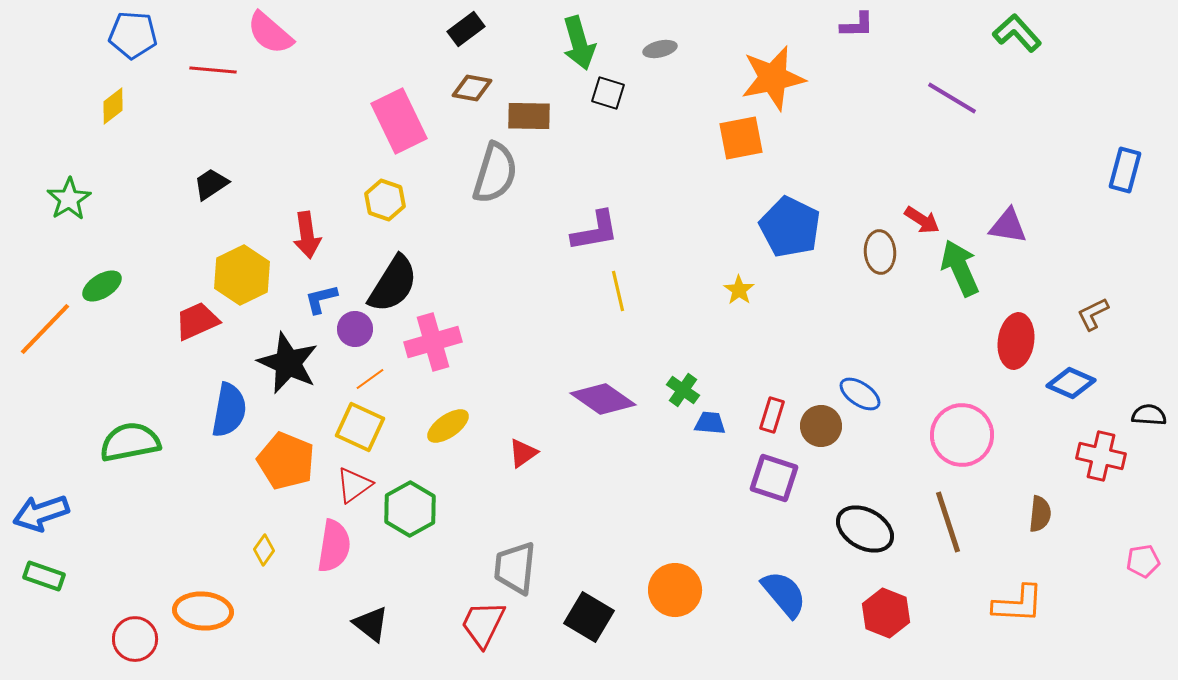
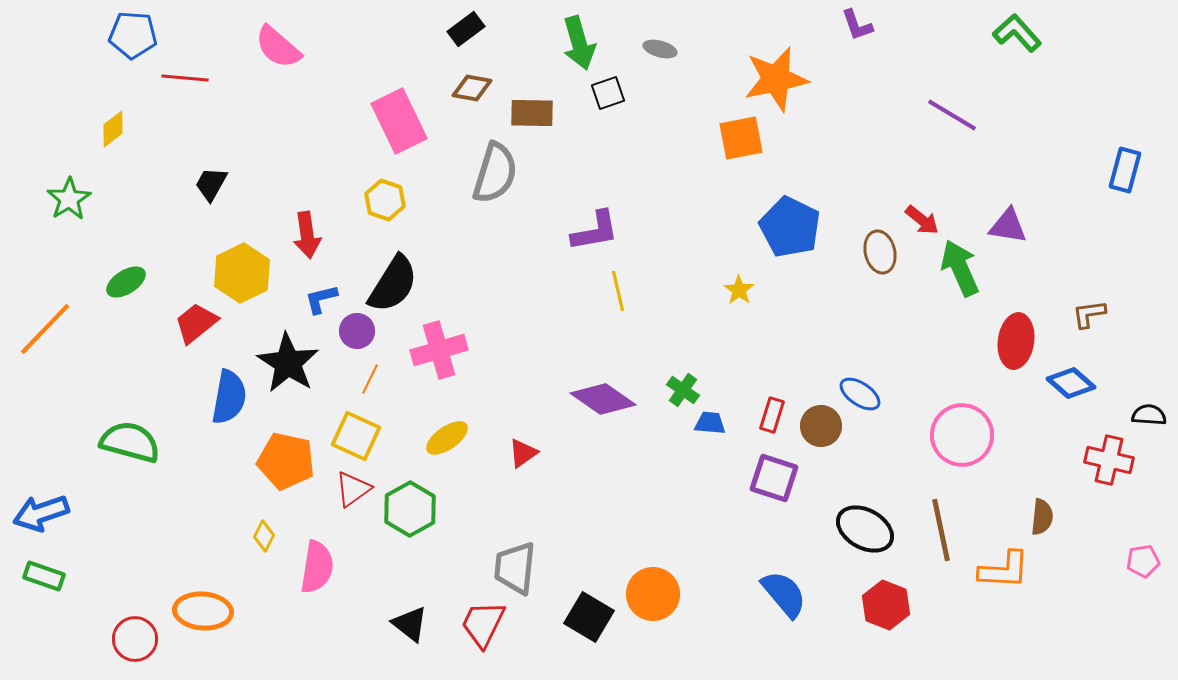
purple L-shape at (857, 25): rotated 72 degrees clockwise
pink semicircle at (270, 33): moved 8 px right, 14 px down
gray ellipse at (660, 49): rotated 28 degrees clockwise
red line at (213, 70): moved 28 px left, 8 px down
orange star at (773, 78): moved 3 px right, 1 px down
black square at (608, 93): rotated 36 degrees counterclockwise
purple line at (952, 98): moved 17 px down
yellow diamond at (113, 106): moved 23 px down
brown rectangle at (529, 116): moved 3 px right, 3 px up
black trapezoid at (211, 184): rotated 27 degrees counterclockwise
red arrow at (922, 220): rotated 6 degrees clockwise
brown ellipse at (880, 252): rotated 9 degrees counterclockwise
yellow hexagon at (242, 275): moved 2 px up
green ellipse at (102, 286): moved 24 px right, 4 px up
brown L-shape at (1093, 314): moved 4 px left; rotated 18 degrees clockwise
red trapezoid at (197, 321): moved 1 px left, 2 px down; rotated 15 degrees counterclockwise
purple circle at (355, 329): moved 2 px right, 2 px down
pink cross at (433, 342): moved 6 px right, 8 px down
black star at (288, 363): rotated 8 degrees clockwise
orange line at (370, 379): rotated 28 degrees counterclockwise
blue diamond at (1071, 383): rotated 18 degrees clockwise
blue semicircle at (229, 410): moved 13 px up
yellow ellipse at (448, 426): moved 1 px left, 12 px down
yellow square at (360, 427): moved 4 px left, 9 px down
green semicircle at (130, 442): rotated 26 degrees clockwise
red cross at (1101, 456): moved 8 px right, 4 px down
orange pentagon at (286, 461): rotated 10 degrees counterclockwise
red triangle at (354, 485): moved 1 px left, 4 px down
brown semicircle at (1040, 514): moved 2 px right, 3 px down
brown line at (948, 522): moved 7 px left, 8 px down; rotated 6 degrees clockwise
pink semicircle at (334, 546): moved 17 px left, 21 px down
yellow diamond at (264, 550): moved 14 px up; rotated 8 degrees counterclockwise
orange circle at (675, 590): moved 22 px left, 4 px down
orange L-shape at (1018, 604): moved 14 px left, 34 px up
red hexagon at (886, 613): moved 8 px up
black triangle at (371, 624): moved 39 px right
